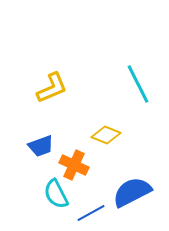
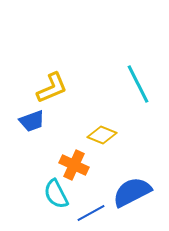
yellow diamond: moved 4 px left
blue trapezoid: moved 9 px left, 25 px up
